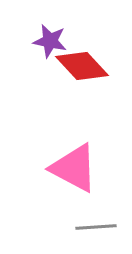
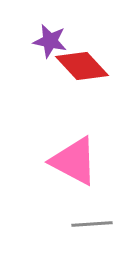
pink triangle: moved 7 px up
gray line: moved 4 px left, 3 px up
